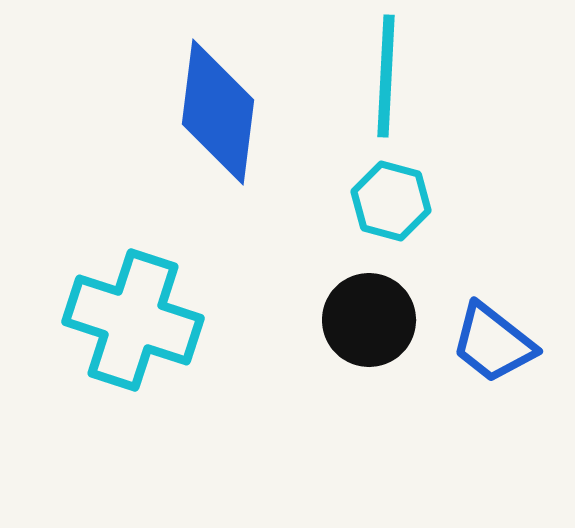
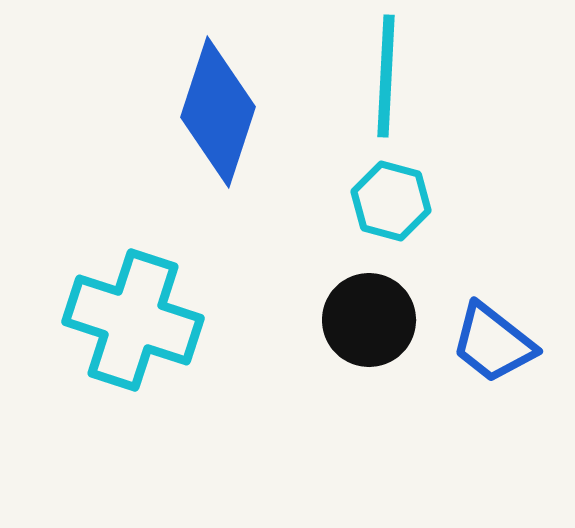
blue diamond: rotated 11 degrees clockwise
